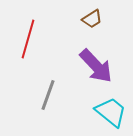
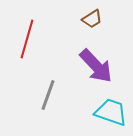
red line: moved 1 px left
cyan trapezoid: rotated 20 degrees counterclockwise
